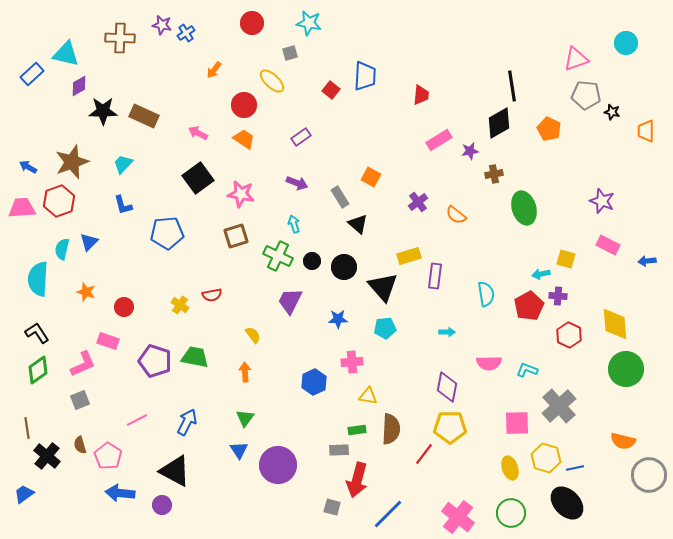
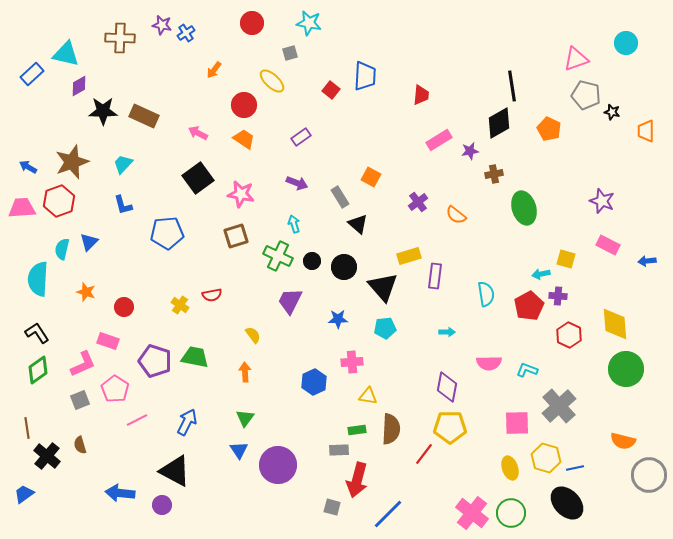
gray pentagon at (586, 95): rotated 8 degrees clockwise
pink pentagon at (108, 456): moved 7 px right, 67 px up
pink cross at (458, 517): moved 14 px right, 4 px up
